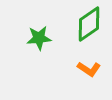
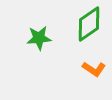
orange L-shape: moved 5 px right
